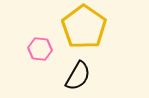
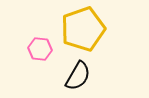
yellow pentagon: moved 1 px left, 2 px down; rotated 18 degrees clockwise
